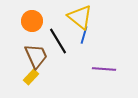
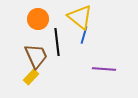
orange circle: moved 6 px right, 2 px up
black line: moved 1 px left, 1 px down; rotated 24 degrees clockwise
